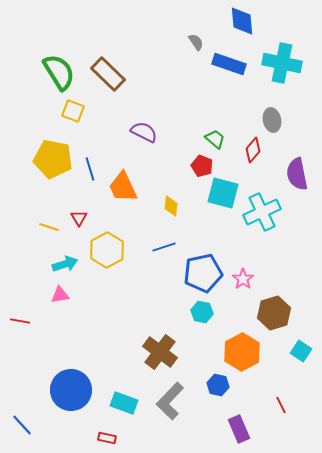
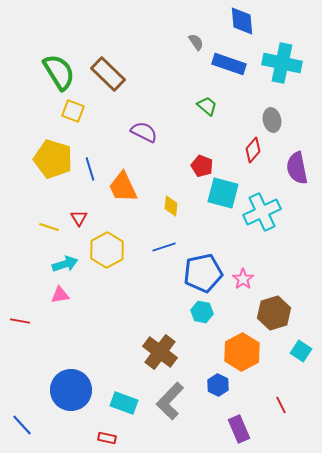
green trapezoid at (215, 139): moved 8 px left, 33 px up
yellow pentagon at (53, 159): rotated 6 degrees clockwise
purple semicircle at (297, 174): moved 6 px up
blue hexagon at (218, 385): rotated 15 degrees clockwise
